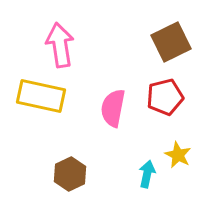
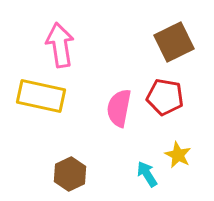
brown square: moved 3 px right
red pentagon: rotated 24 degrees clockwise
pink semicircle: moved 6 px right
cyan arrow: rotated 44 degrees counterclockwise
